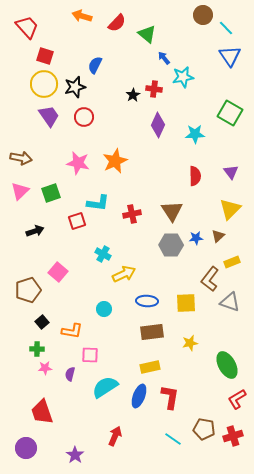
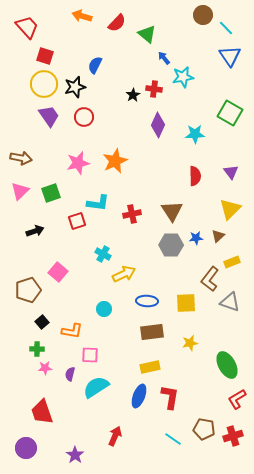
pink star at (78, 163): rotated 25 degrees counterclockwise
cyan semicircle at (105, 387): moved 9 px left
